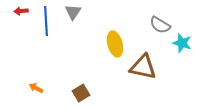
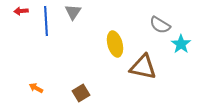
cyan star: moved 1 px left, 1 px down; rotated 18 degrees clockwise
